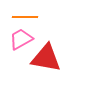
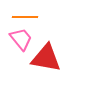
pink trapezoid: rotated 80 degrees clockwise
